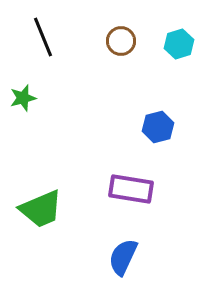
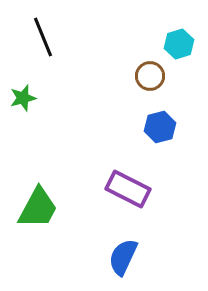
brown circle: moved 29 px right, 35 px down
blue hexagon: moved 2 px right
purple rectangle: moved 3 px left; rotated 18 degrees clockwise
green trapezoid: moved 3 px left, 1 px up; rotated 39 degrees counterclockwise
